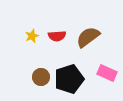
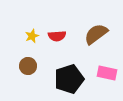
brown semicircle: moved 8 px right, 3 px up
pink rectangle: rotated 12 degrees counterclockwise
brown circle: moved 13 px left, 11 px up
